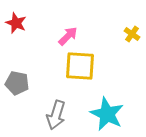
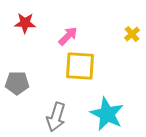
red star: moved 9 px right; rotated 20 degrees counterclockwise
yellow cross: rotated 14 degrees clockwise
gray pentagon: rotated 10 degrees counterclockwise
gray arrow: moved 2 px down
